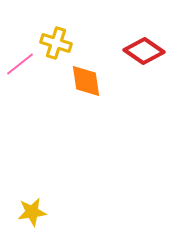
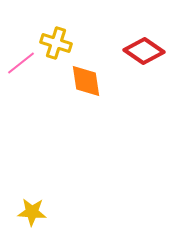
pink line: moved 1 px right, 1 px up
yellow star: rotated 12 degrees clockwise
